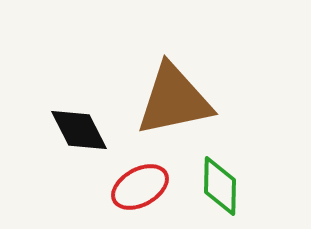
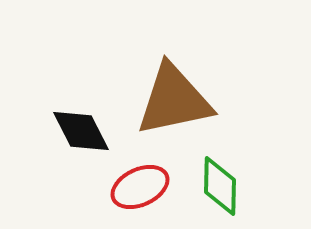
black diamond: moved 2 px right, 1 px down
red ellipse: rotated 4 degrees clockwise
